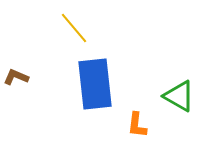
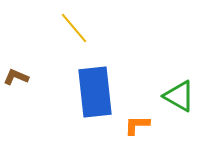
blue rectangle: moved 8 px down
orange L-shape: rotated 84 degrees clockwise
